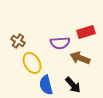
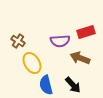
purple semicircle: moved 2 px up
